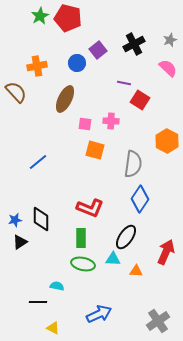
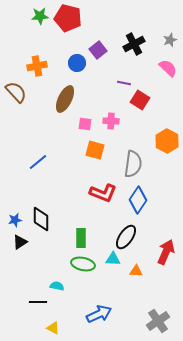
green star: rotated 24 degrees clockwise
blue diamond: moved 2 px left, 1 px down
red L-shape: moved 13 px right, 15 px up
